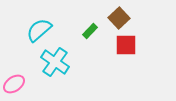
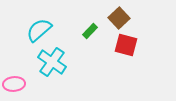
red square: rotated 15 degrees clockwise
cyan cross: moved 3 px left
pink ellipse: rotated 30 degrees clockwise
